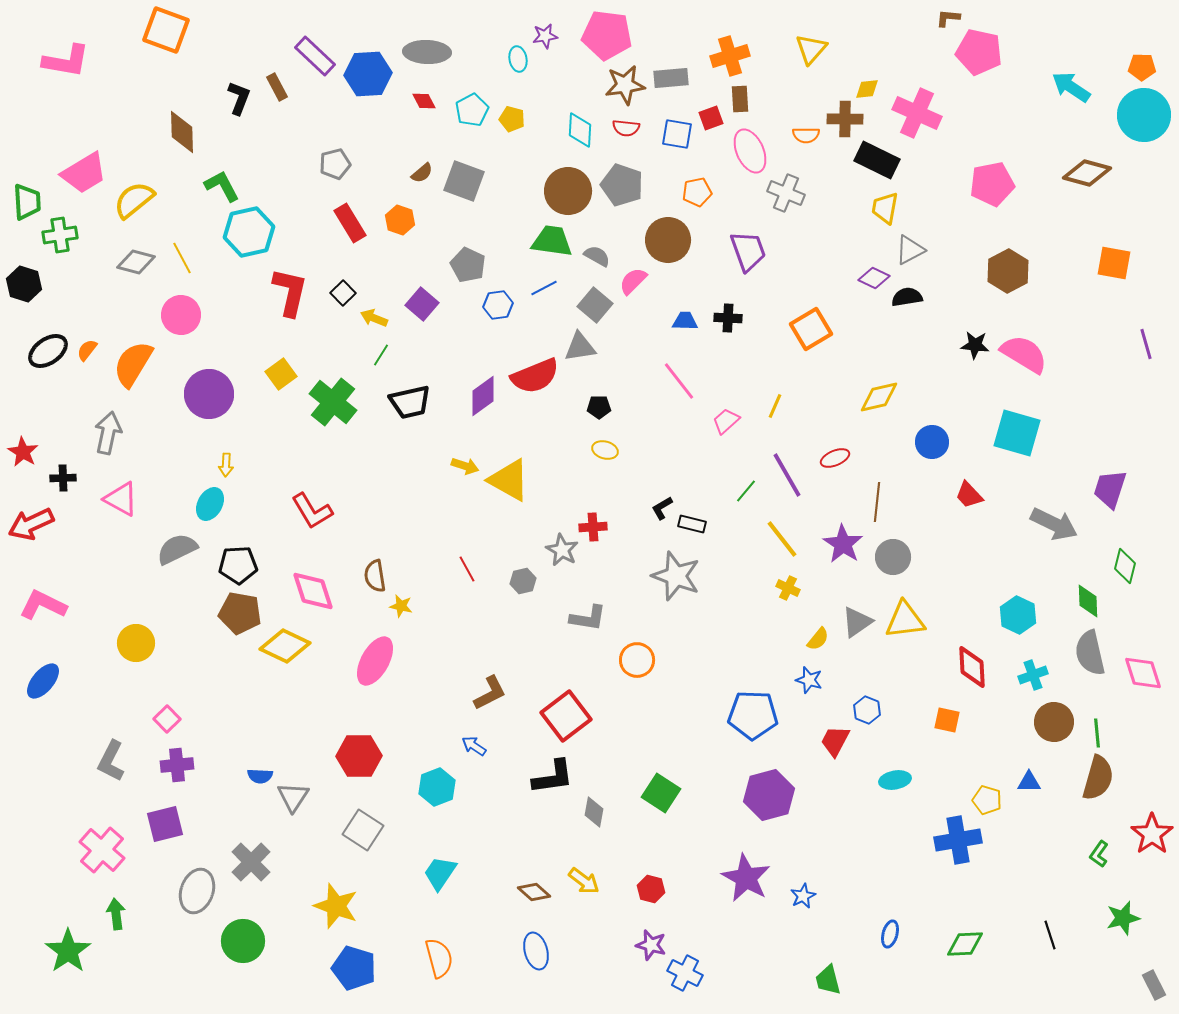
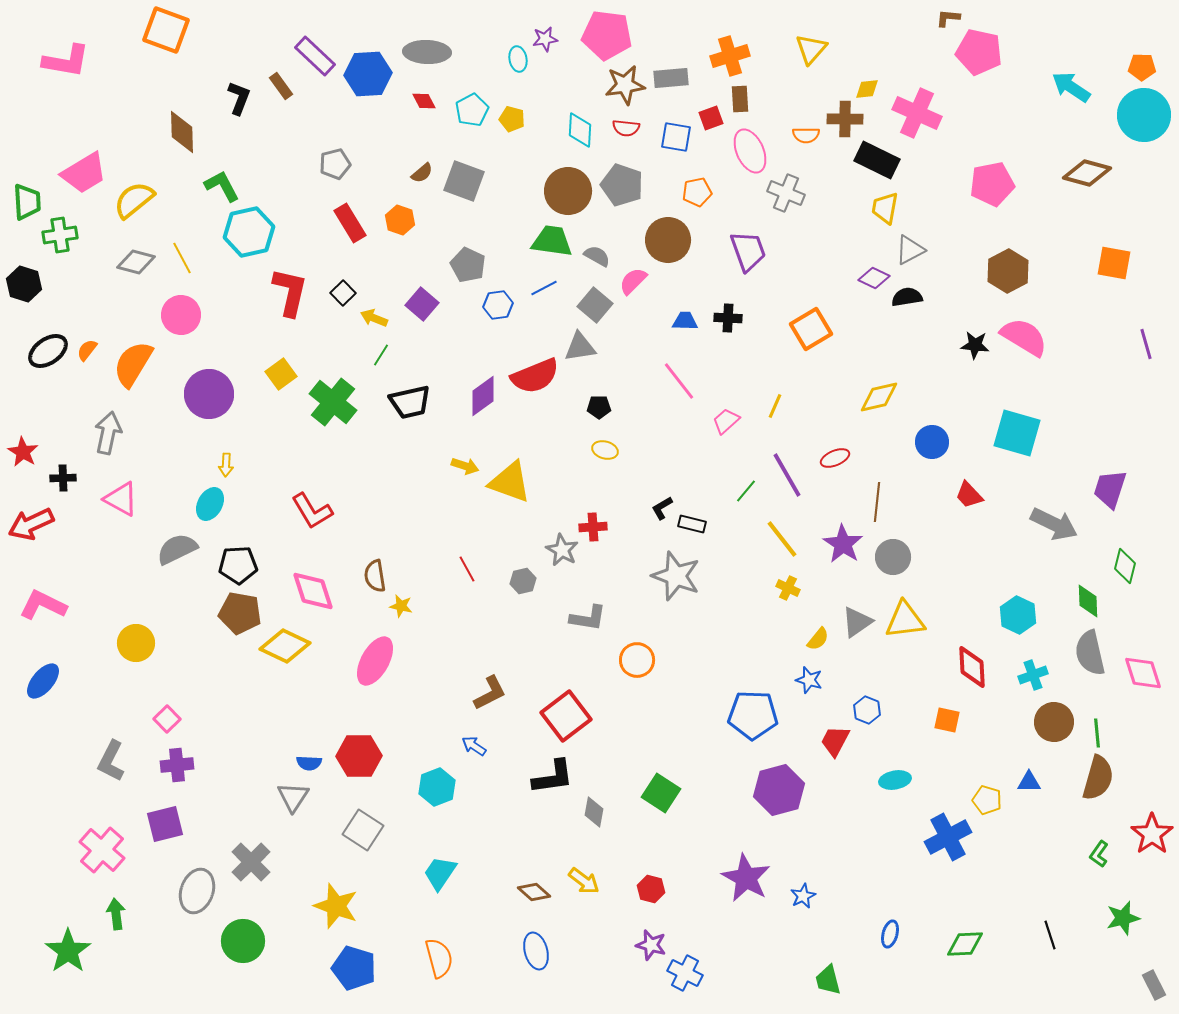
purple star at (545, 36): moved 3 px down
brown rectangle at (277, 87): moved 4 px right, 1 px up; rotated 8 degrees counterclockwise
blue square at (677, 134): moved 1 px left, 3 px down
pink semicircle at (1024, 354): moved 17 px up
yellow triangle at (509, 480): moved 1 px right, 2 px down; rotated 9 degrees counterclockwise
blue semicircle at (260, 776): moved 49 px right, 13 px up
purple hexagon at (769, 795): moved 10 px right, 5 px up
blue cross at (958, 840): moved 10 px left, 3 px up; rotated 18 degrees counterclockwise
